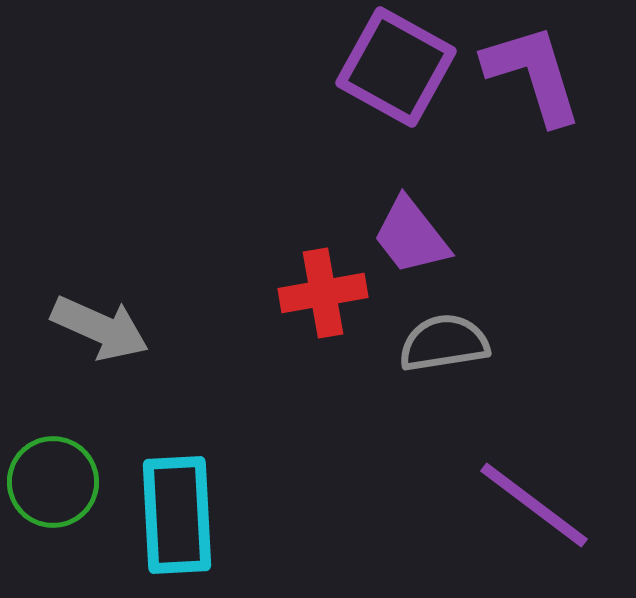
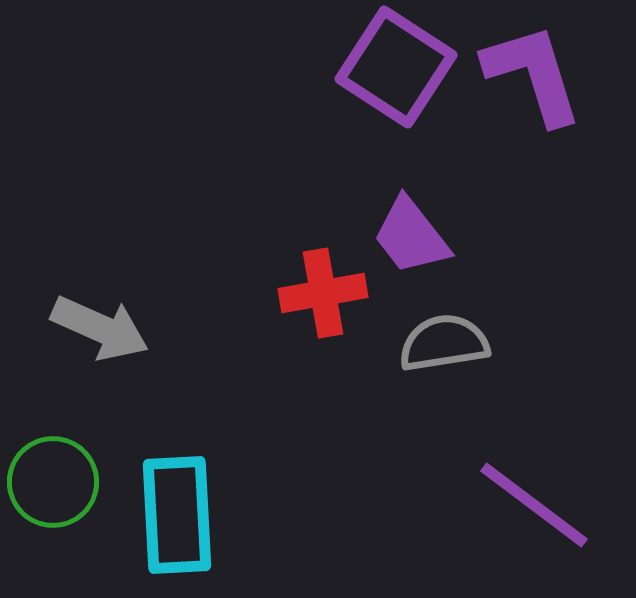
purple square: rotated 4 degrees clockwise
